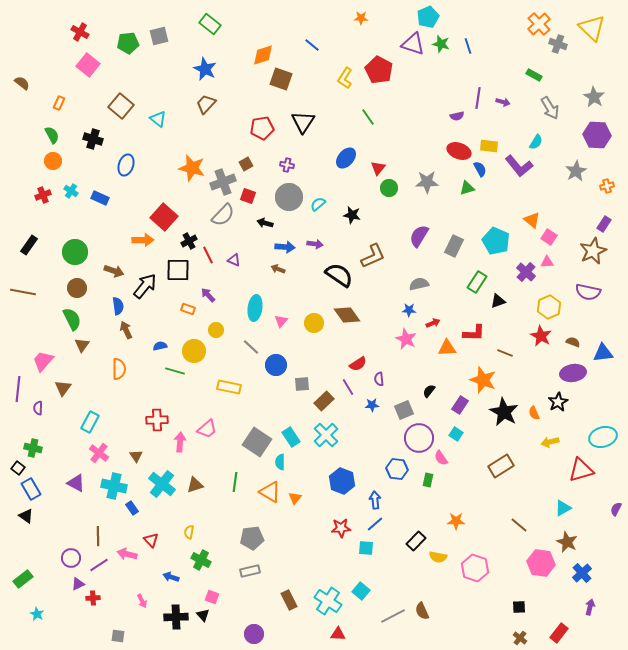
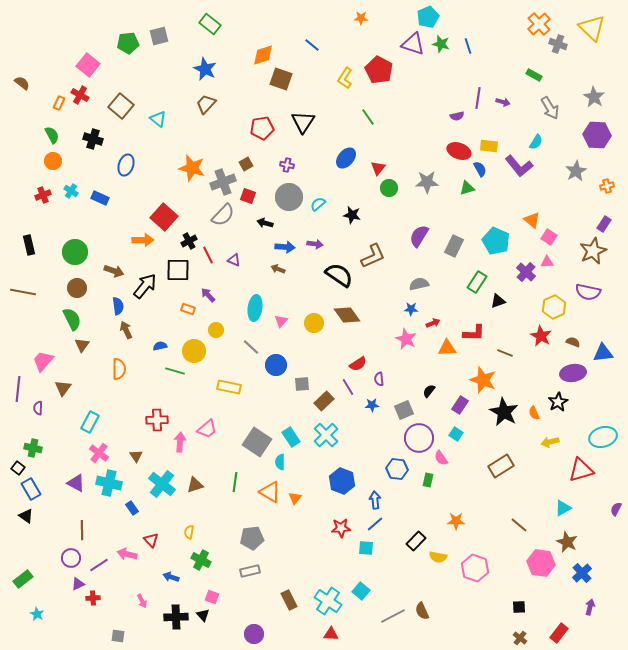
red cross at (80, 32): moved 63 px down
black rectangle at (29, 245): rotated 48 degrees counterclockwise
yellow hexagon at (549, 307): moved 5 px right
blue star at (409, 310): moved 2 px right, 1 px up
cyan cross at (114, 486): moved 5 px left, 3 px up
brown line at (98, 536): moved 16 px left, 6 px up
red triangle at (338, 634): moved 7 px left
